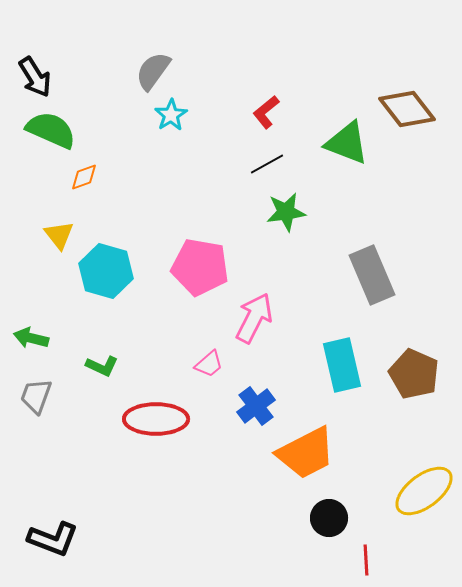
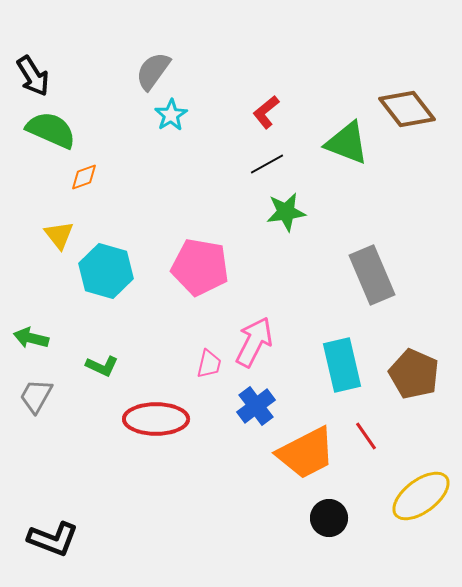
black arrow: moved 2 px left, 1 px up
pink arrow: moved 24 px down
pink trapezoid: rotated 36 degrees counterclockwise
gray trapezoid: rotated 9 degrees clockwise
yellow ellipse: moved 3 px left, 5 px down
red line: moved 124 px up; rotated 32 degrees counterclockwise
